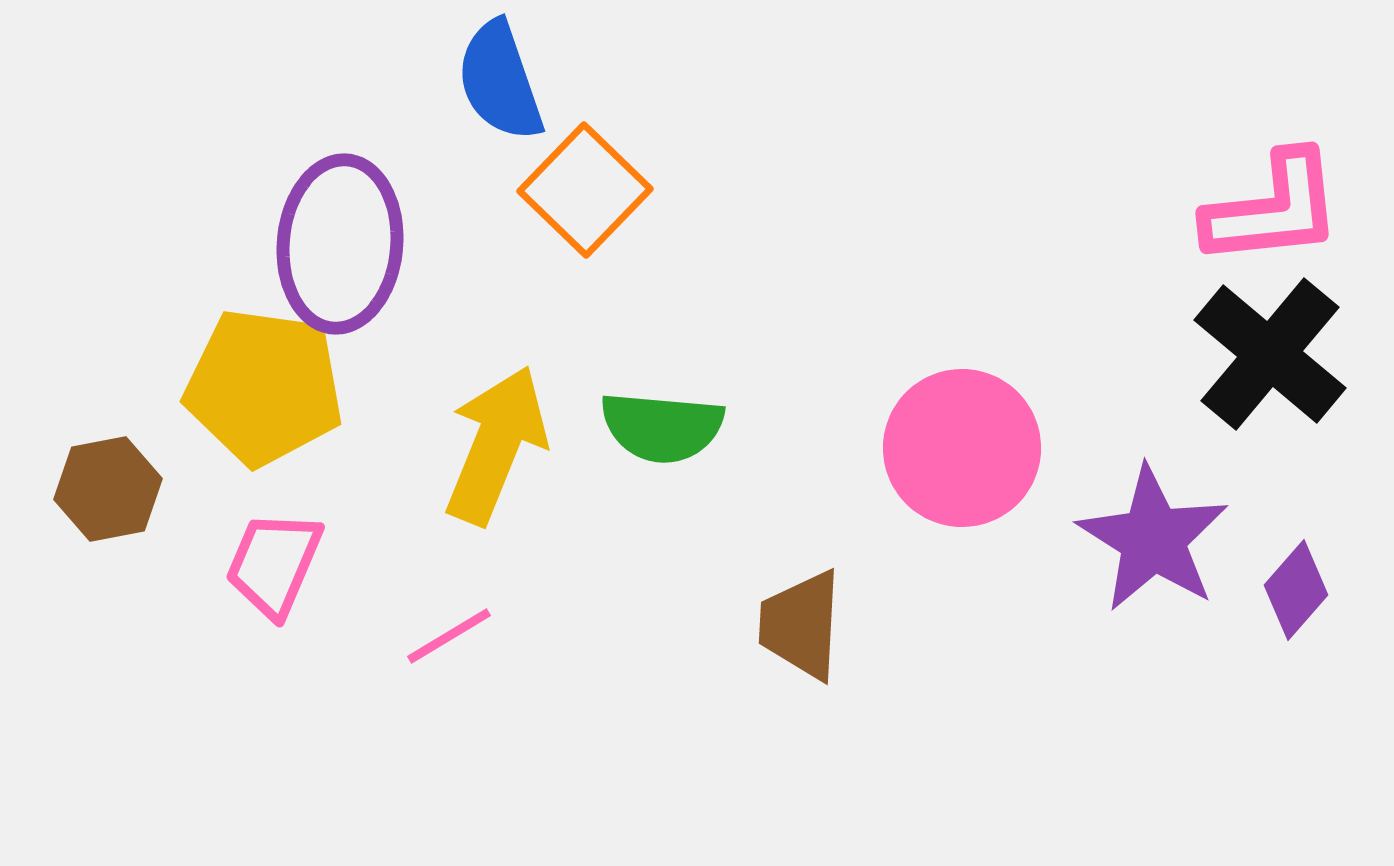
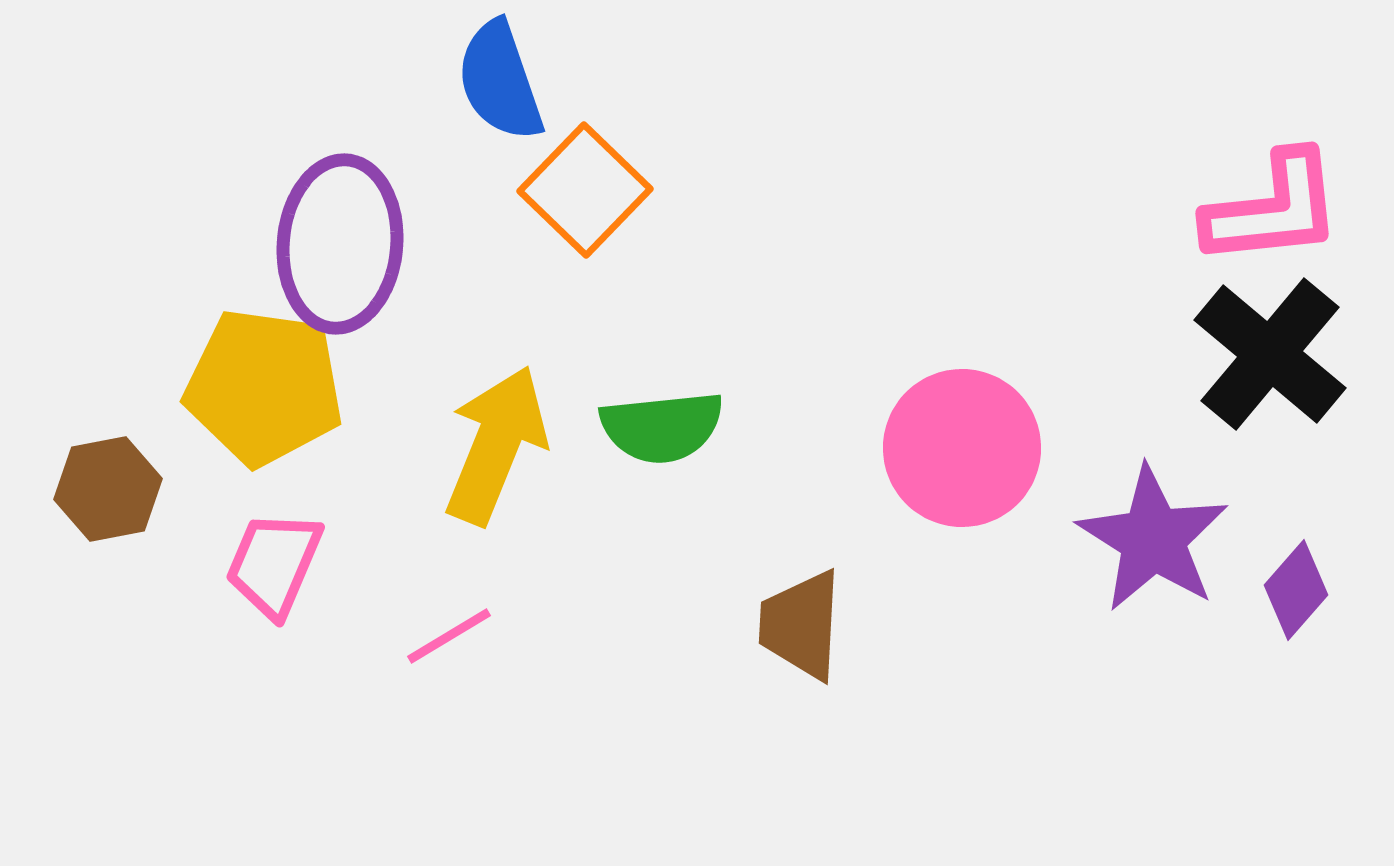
green semicircle: rotated 11 degrees counterclockwise
